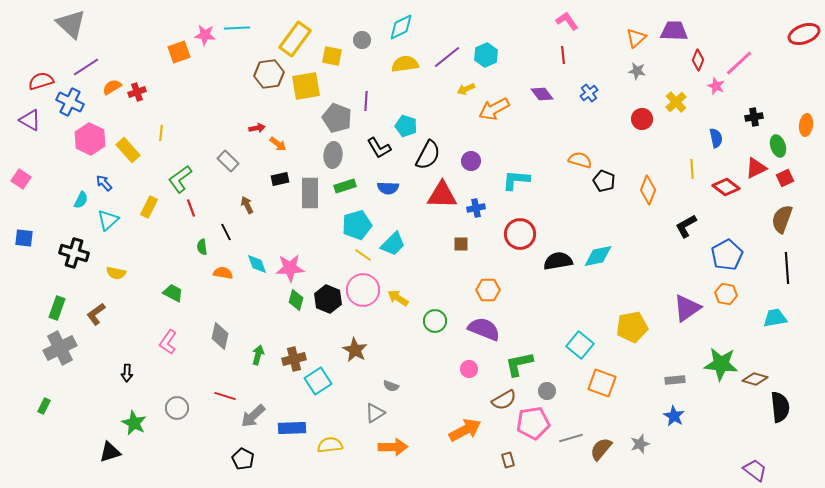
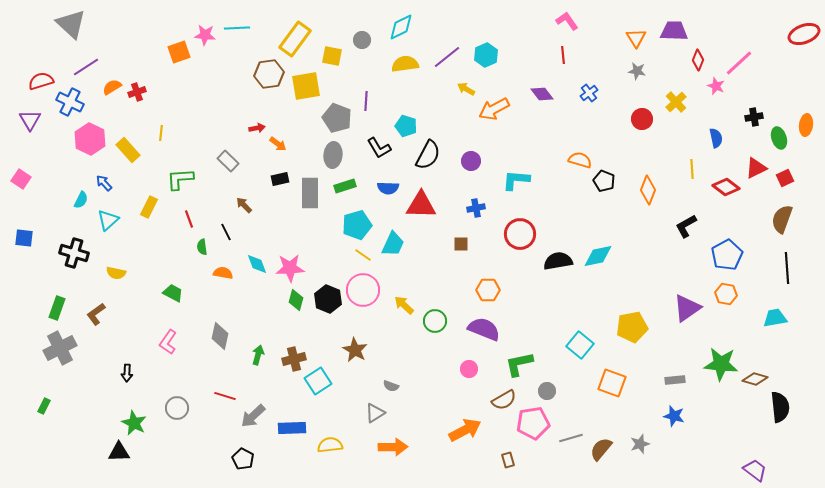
orange triangle at (636, 38): rotated 20 degrees counterclockwise
yellow arrow at (466, 89): rotated 54 degrees clockwise
purple triangle at (30, 120): rotated 30 degrees clockwise
green ellipse at (778, 146): moved 1 px right, 8 px up
green L-shape at (180, 179): rotated 32 degrees clockwise
red triangle at (442, 195): moved 21 px left, 10 px down
brown arrow at (247, 205): moved 3 px left; rotated 18 degrees counterclockwise
red line at (191, 208): moved 2 px left, 11 px down
cyan trapezoid at (393, 244): rotated 20 degrees counterclockwise
yellow arrow at (398, 298): moved 6 px right, 7 px down; rotated 10 degrees clockwise
orange square at (602, 383): moved 10 px right
blue star at (674, 416): rotated 15 degrees counterclockwise
black triangle at (110, 452): moved 9 px right; rotated 15 degrees clockwise
